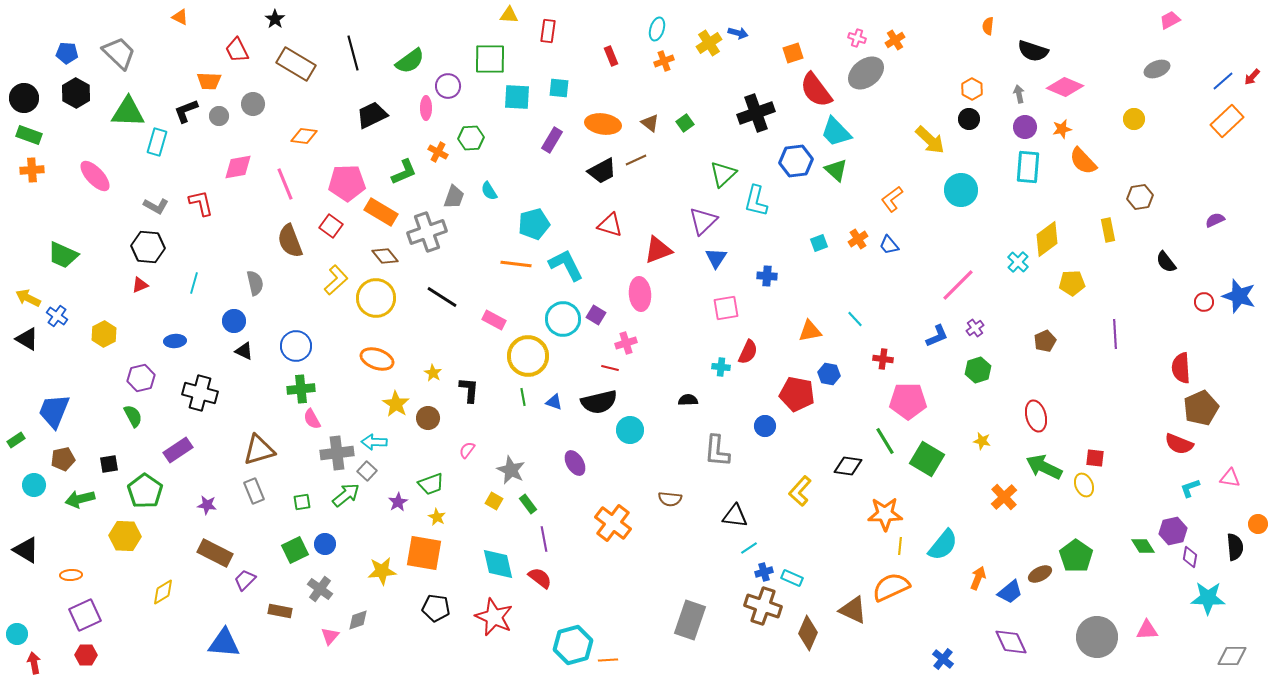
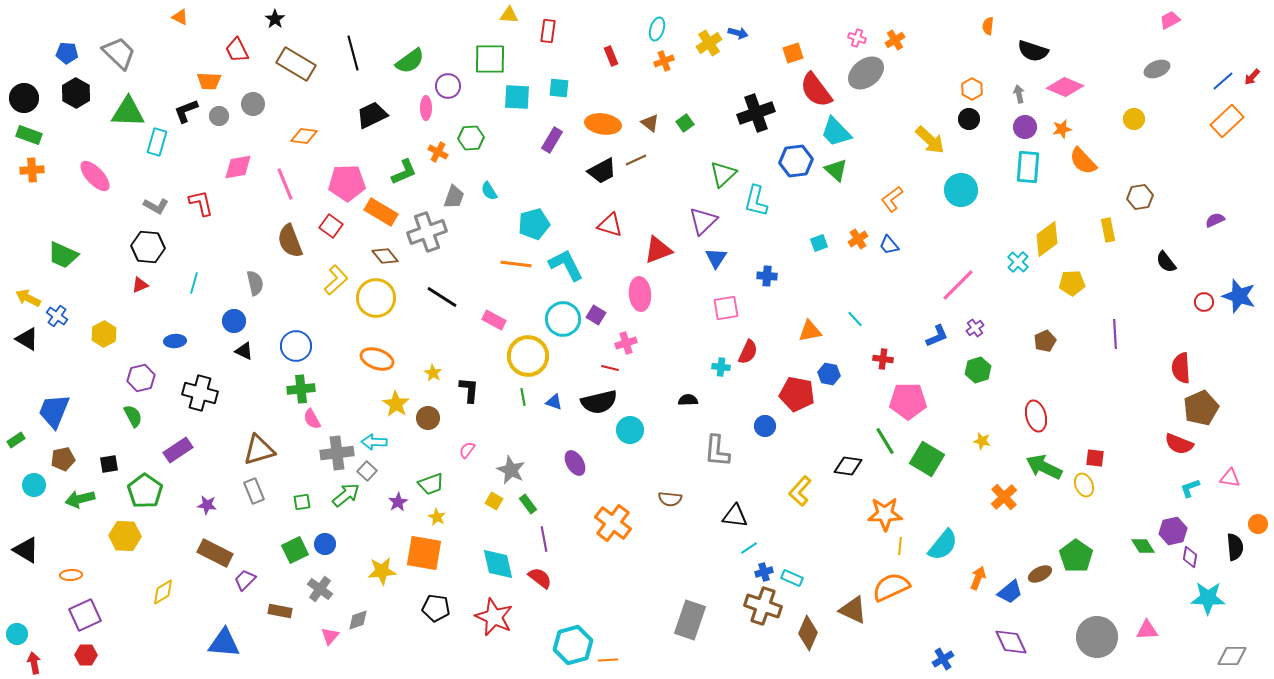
blue cross at (943, 659): rotated 20 degrees clockwise
